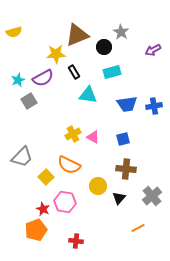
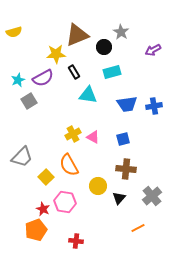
orange semicircle: rotated 35 degrees clockwise
